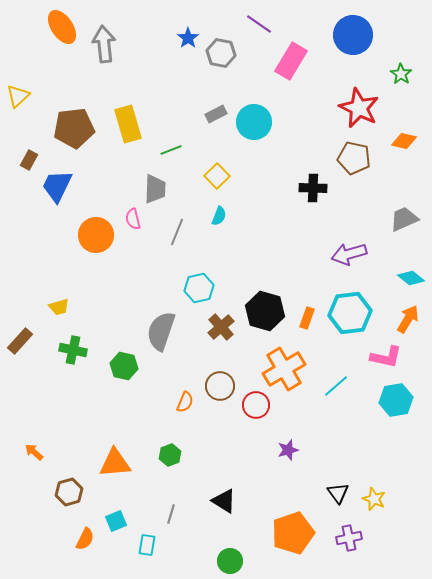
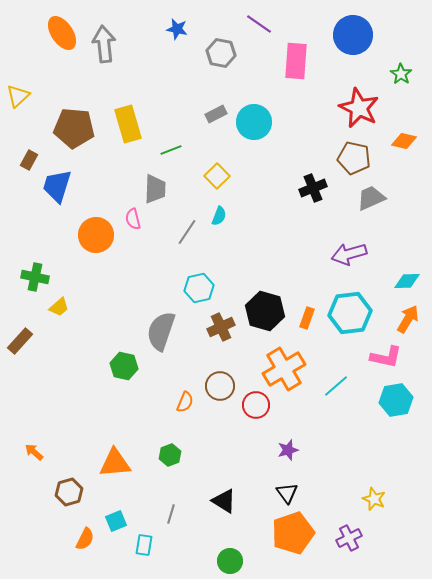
orange ellipse at (62, 27): moved 6 px down
blue star at (188, 38): moved 11 px left, 9 px up; rotated 25 degrees counterclockwise
pink rectangle at (291, 61): moved 5 px right; rotated 27 degrees counterclockwise
brown pentagon at (74, 128): rotated 12 degrees clockwise
blue trapezoid at (57, 186): rotated 9 degrees counterclockwise
black cross at (313, 188): rotated 24 degrees counterclockwise
gray trapezoid at (404, 219): moved 33 px left, 21 px up
gray line at (177, 232): moved 10 px right; rotated 12 degrees clockwise
cyan diamond at (411, 278): moved 4 px left, 3 px down; rotated 40 degrees counterclockwise
yellow trapezoid at (59, 307): rotated 25 degrees counterclockwise
brown cross at (221, 327): rotated 16 degrees clockwise
green cross at (73, 350): moved 38 px left, 73 px up
black triangle at (338, 493): moved 51 px left
purple cross at (349, 538): rotated 15 degrees counterclockwise
cyan rectangle at (147, 545): moved 3 px left
